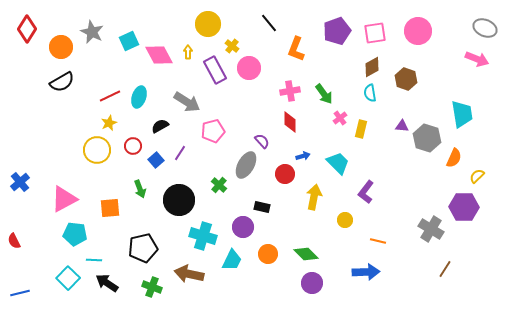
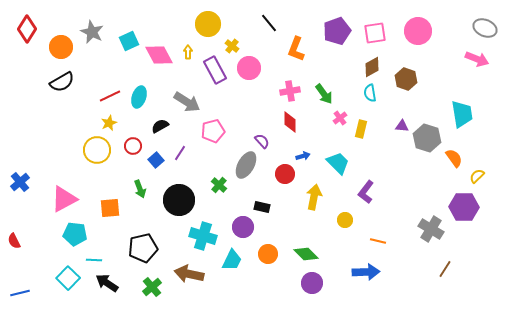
orange semicircle at (454, 158): rotated 60 degrees counterclockwise
green cross at (152, 287): rotated 30 degrees clockwise
